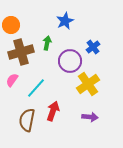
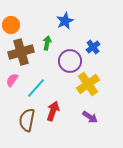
purple arrow: rotated 28 degrees clockwise
